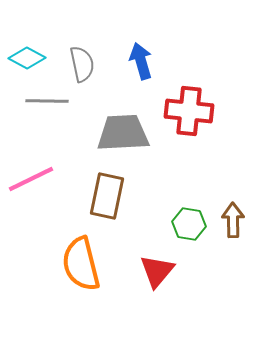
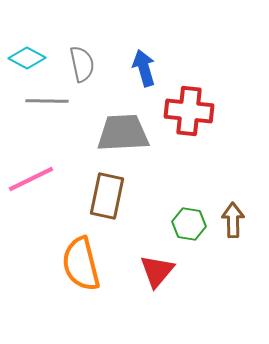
blue arrow: moved 3 px right, 7 px down
